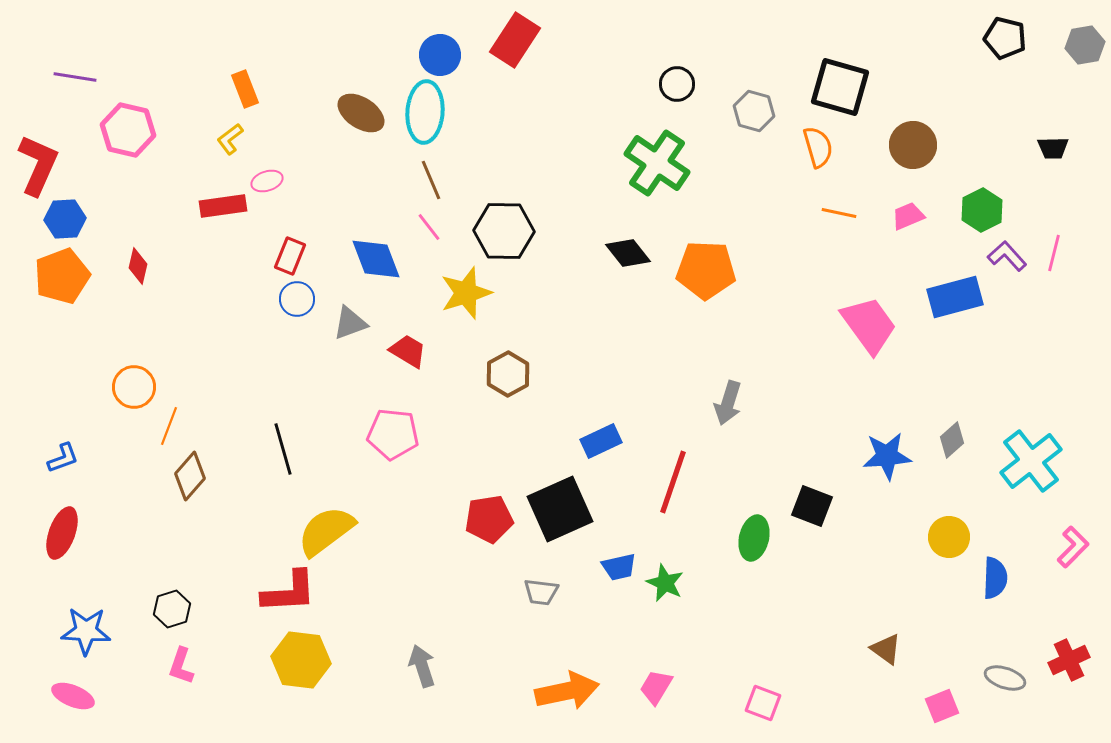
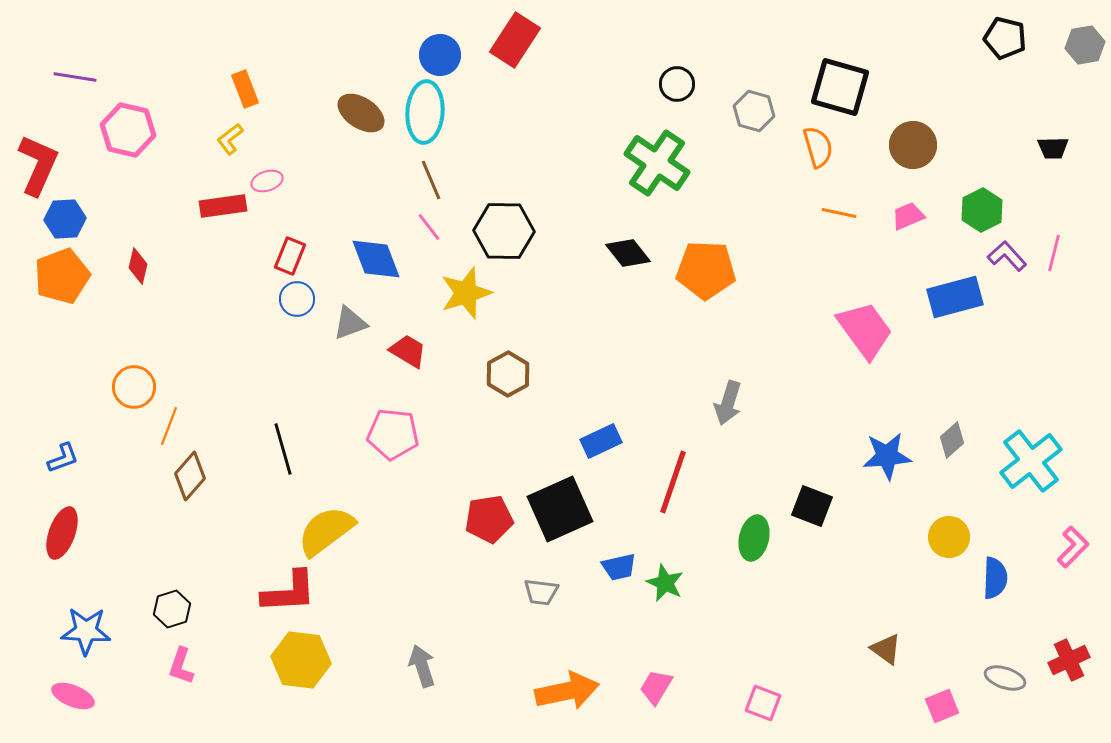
pink trapezoid at (869, 325): moved 4 px left, 5 px down
